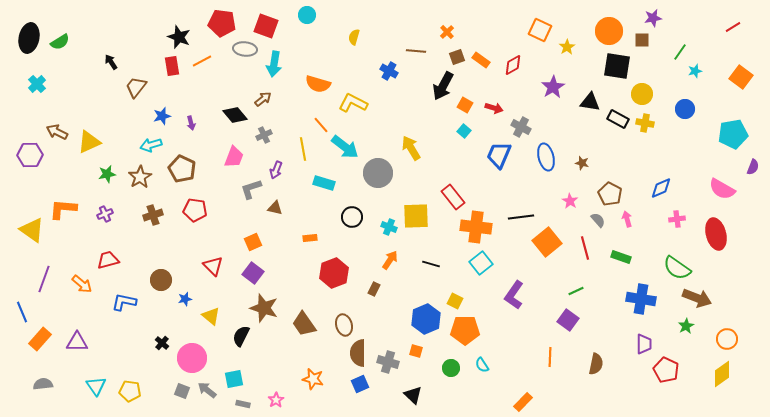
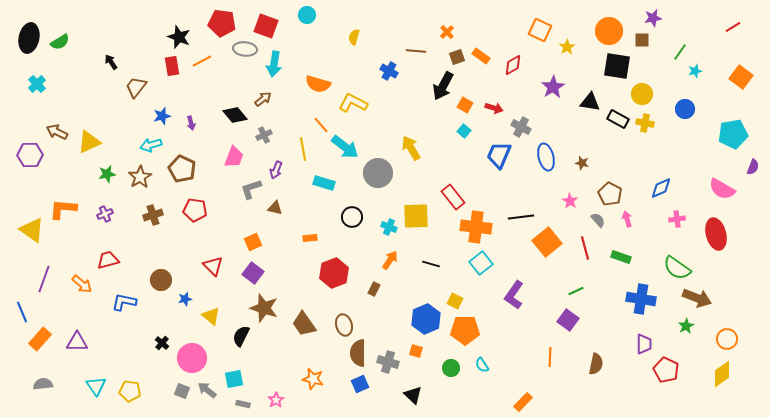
orange rectangle at (481, 60): moved 4 px up
